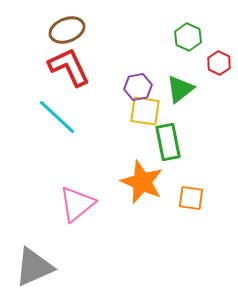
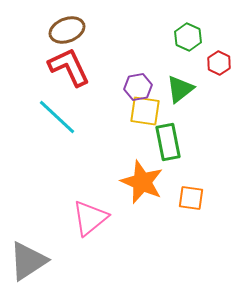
pink triangle: moved 13 px right, 14 px down
gray triangle: moved 6 px left, 6 px up; rotated 9 degrees counterclockwise
